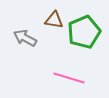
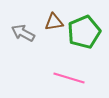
brown triangle: moved 2 px down; rotated 18 degrees counterclockwise
gray arrow: moved 2 px left, 5 px up
